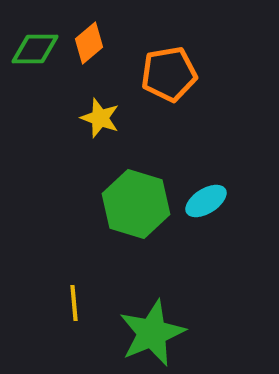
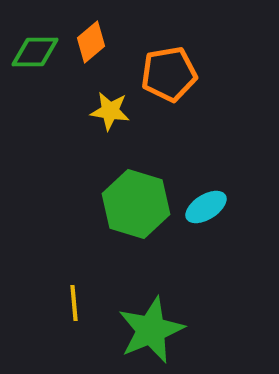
orange diamond: moved 2 px right, 1 px up
green diamond: moved 3 px down
yellow star: moved 10 px right, 7 px up; rotated 12 degrees counterclockwise
cyan ellipse: moved 6 px down
green star: moved 1 px left, 3 px up
